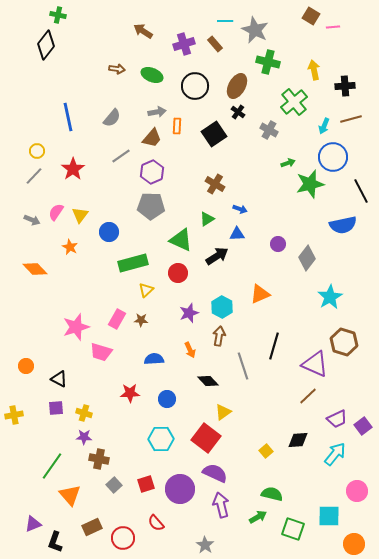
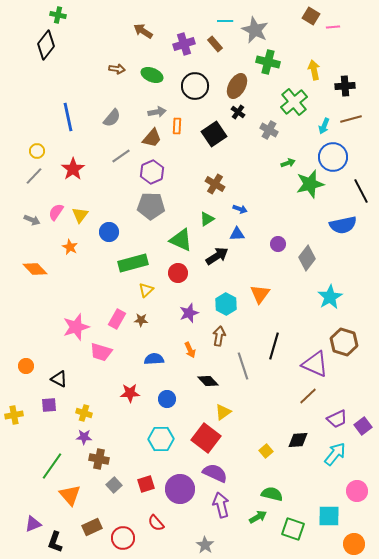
orange triangle at (260, 294): rotated 30 degrees counterclockwise
cyan hexagon at (222, 307): moved 4 px right, 3 px up
purple square at (56, 408): moved 7 px left, 3 px up
